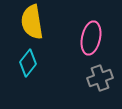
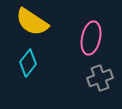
yellow semicircle: rotated 48 degrees counterclockwise
